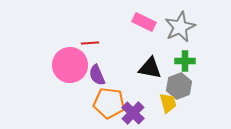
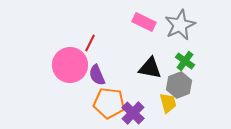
gray star: moved 2 px up
red line: rotated 60 degrees counterclockwise
green cross: rotated 36 degrees clockwise
gray hexagon: moved 1 px up
